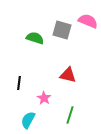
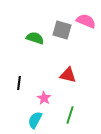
pink semicircle: moved 2 px left
cyan semicircle: moved 7 px right
